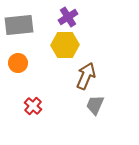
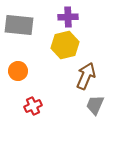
purple cross: rotated 30 degrees clockwise
gray rectangle: rotated 12 degrees clockwise
yellow hexagon: rotated 12 degrees counterclockwise
orange circle: moved 8 px down
red cross: rotated 24 degrees clockwise
